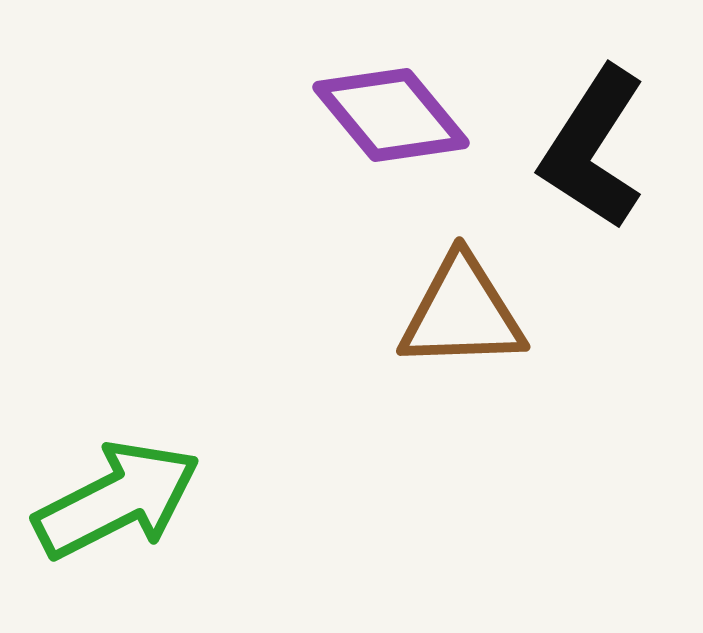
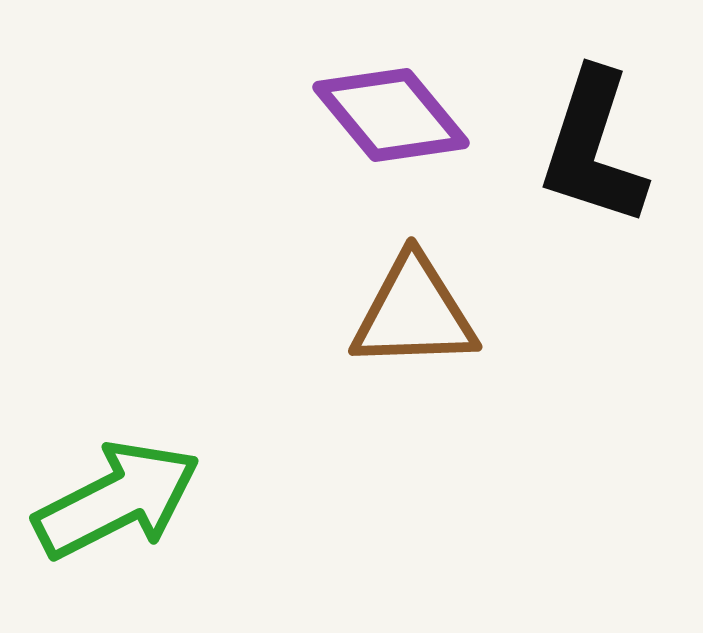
black L-shape: rotated 15 degrees counterclockwise
brown triangle: moved 48 px left
